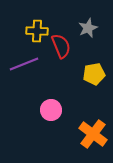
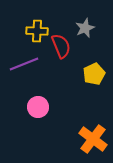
gray star: moved 3 px left
yellow pentagon: rotated 15 degrees counterclockwise
pink circle: moved 13 px left, 3 px up
orange cross: moved 5 px down
